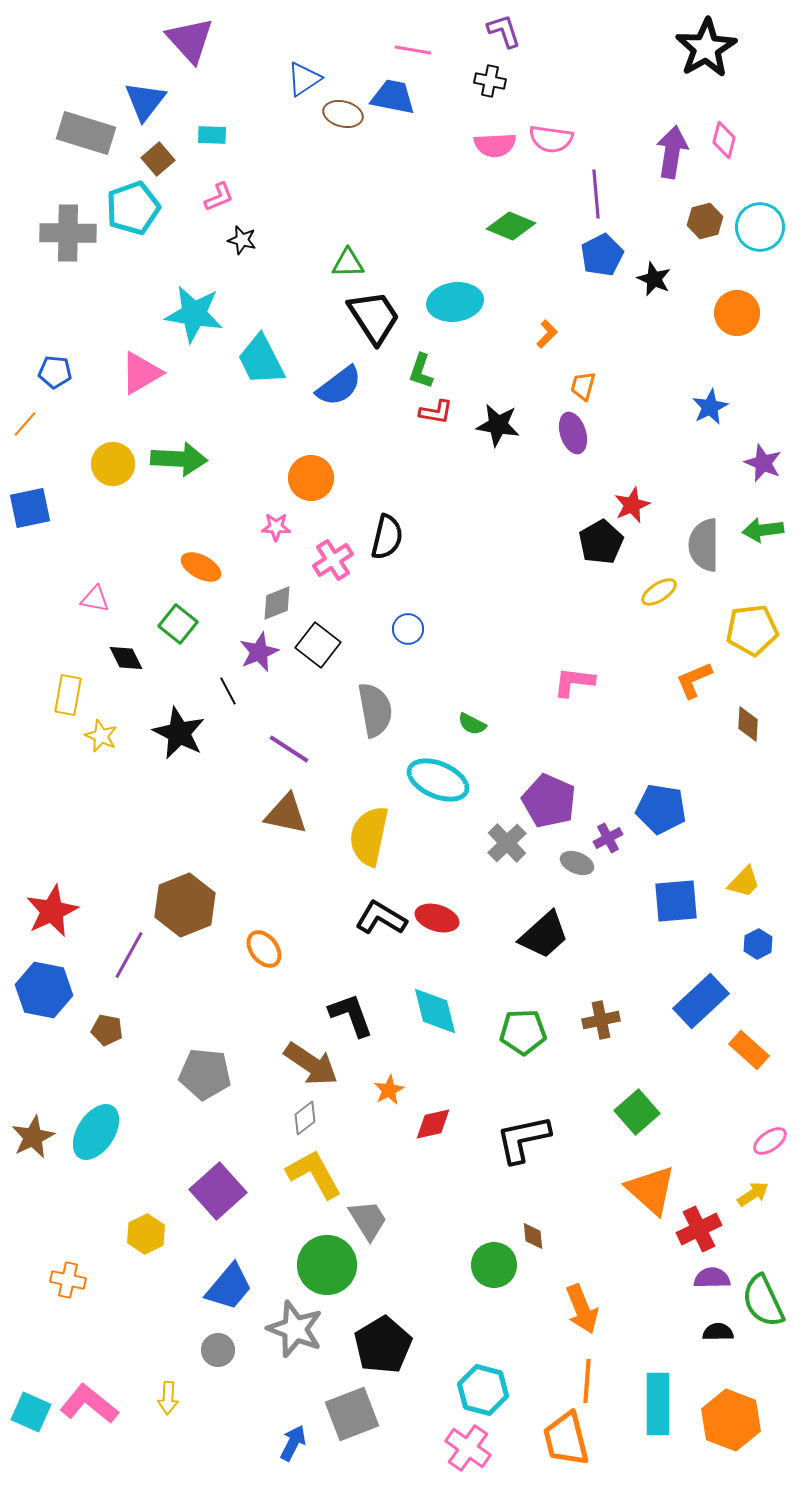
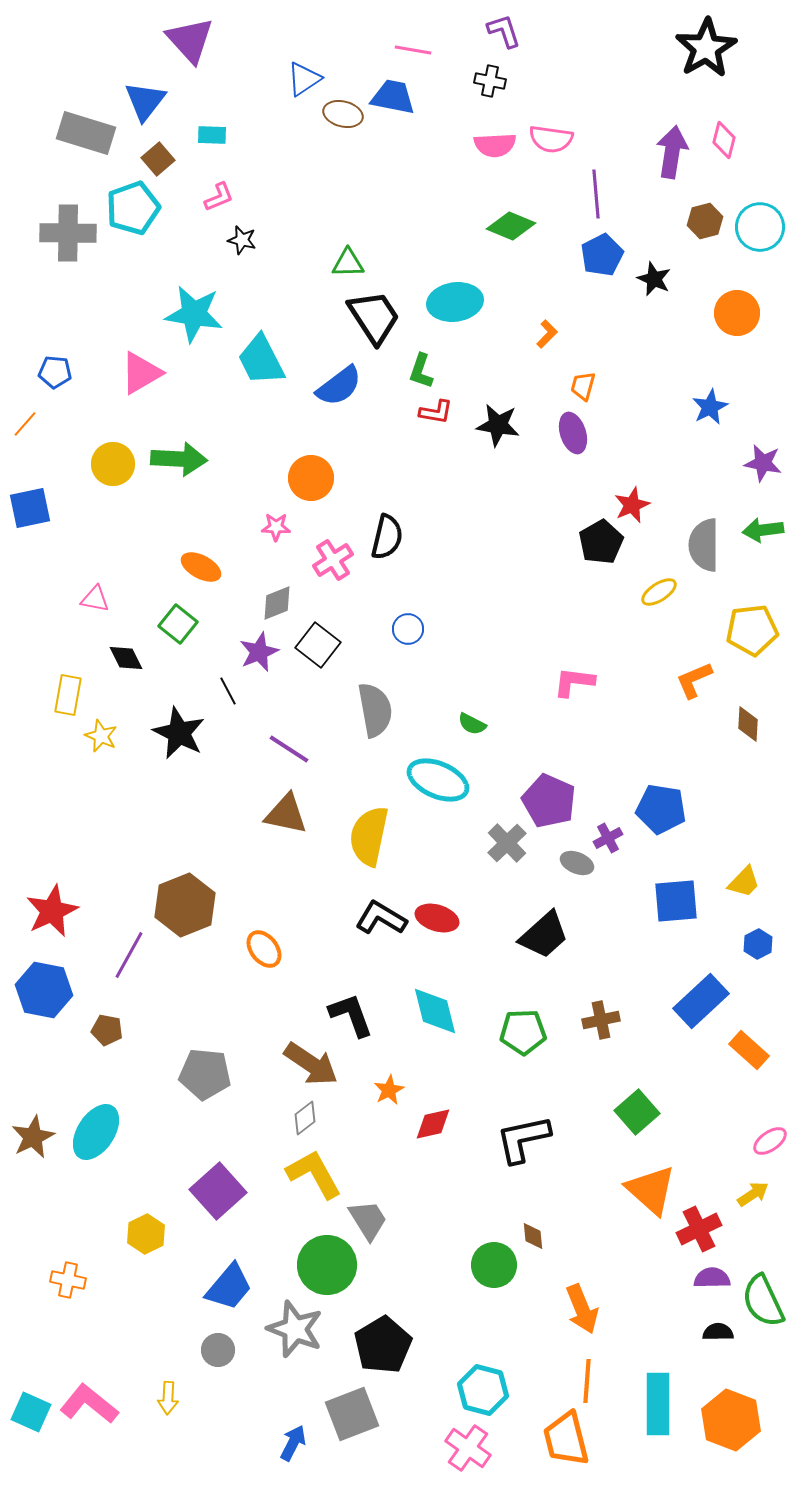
purple star at (763, 463): rotated 12 degrees counterclockwise
